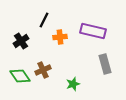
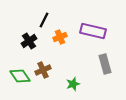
orange cross: rotated 16 degrees counterclockwise
black cross: moved 8 px right
